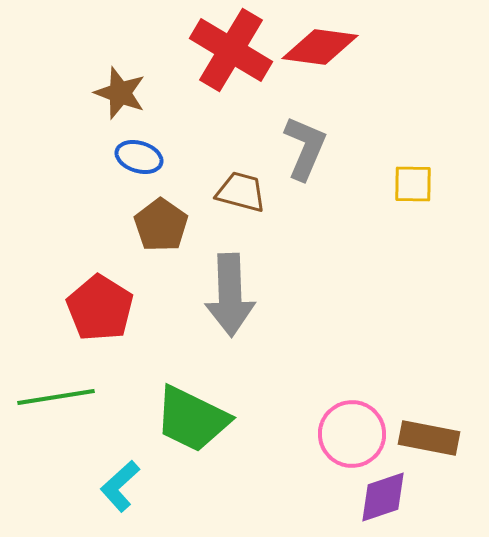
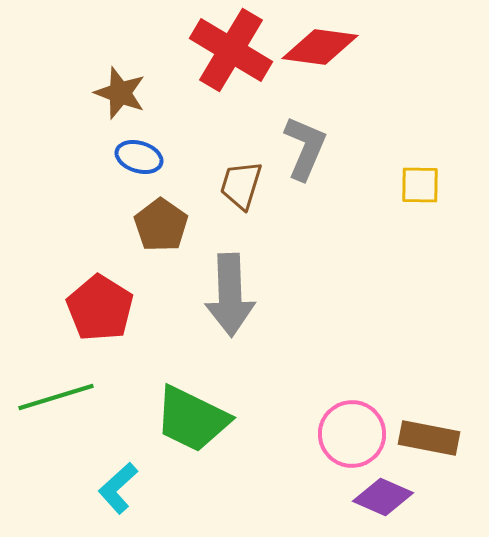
yellow square: moved 7 px right, 1 px down
brown trapezoid: moved 7 px up; rotated 88 degrees counterclockwise
green line: rotated 8 degrees counterclockwise
cyan L-shape: moved 2 px left, 2 px down
purple diamond: rotated 42 degrees clockwise
